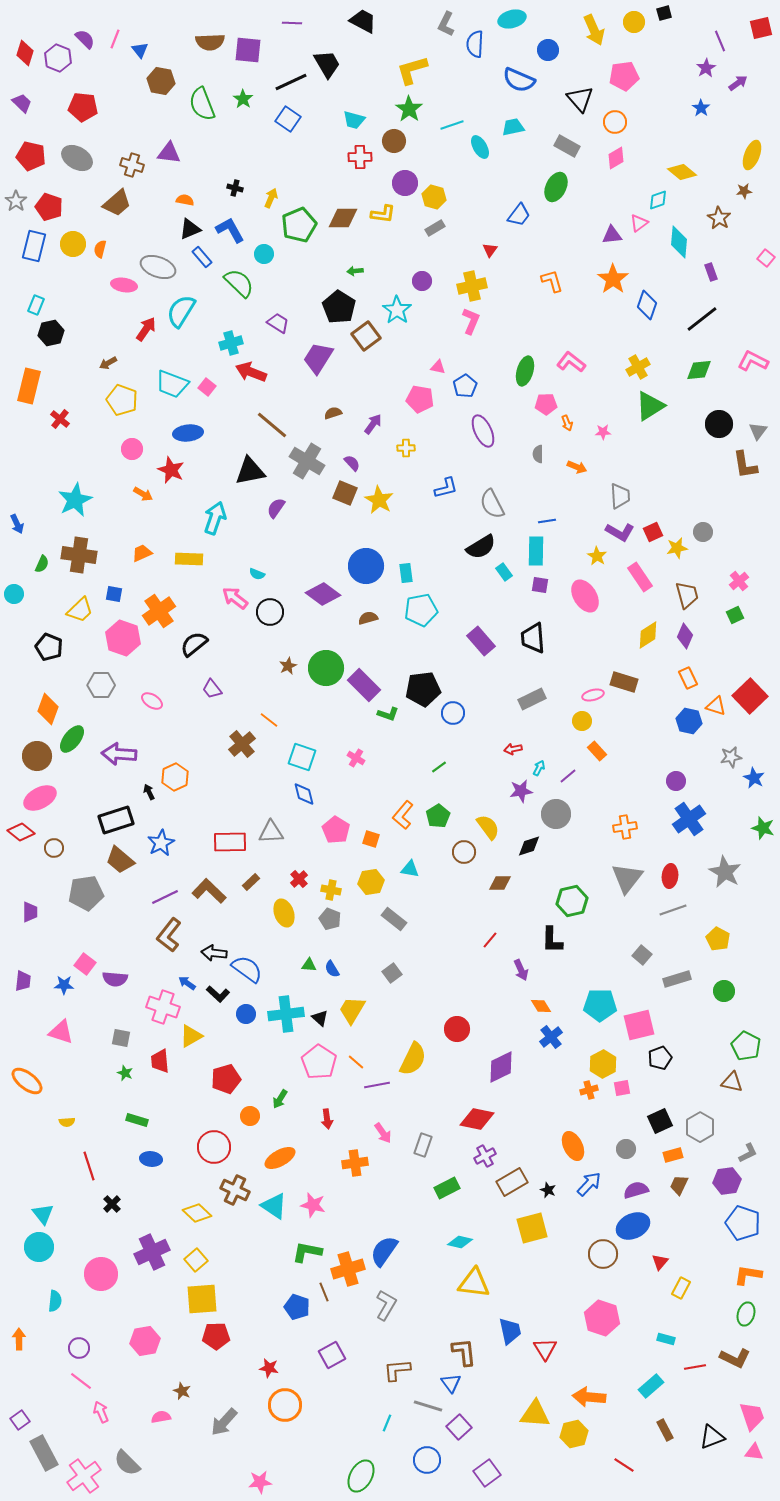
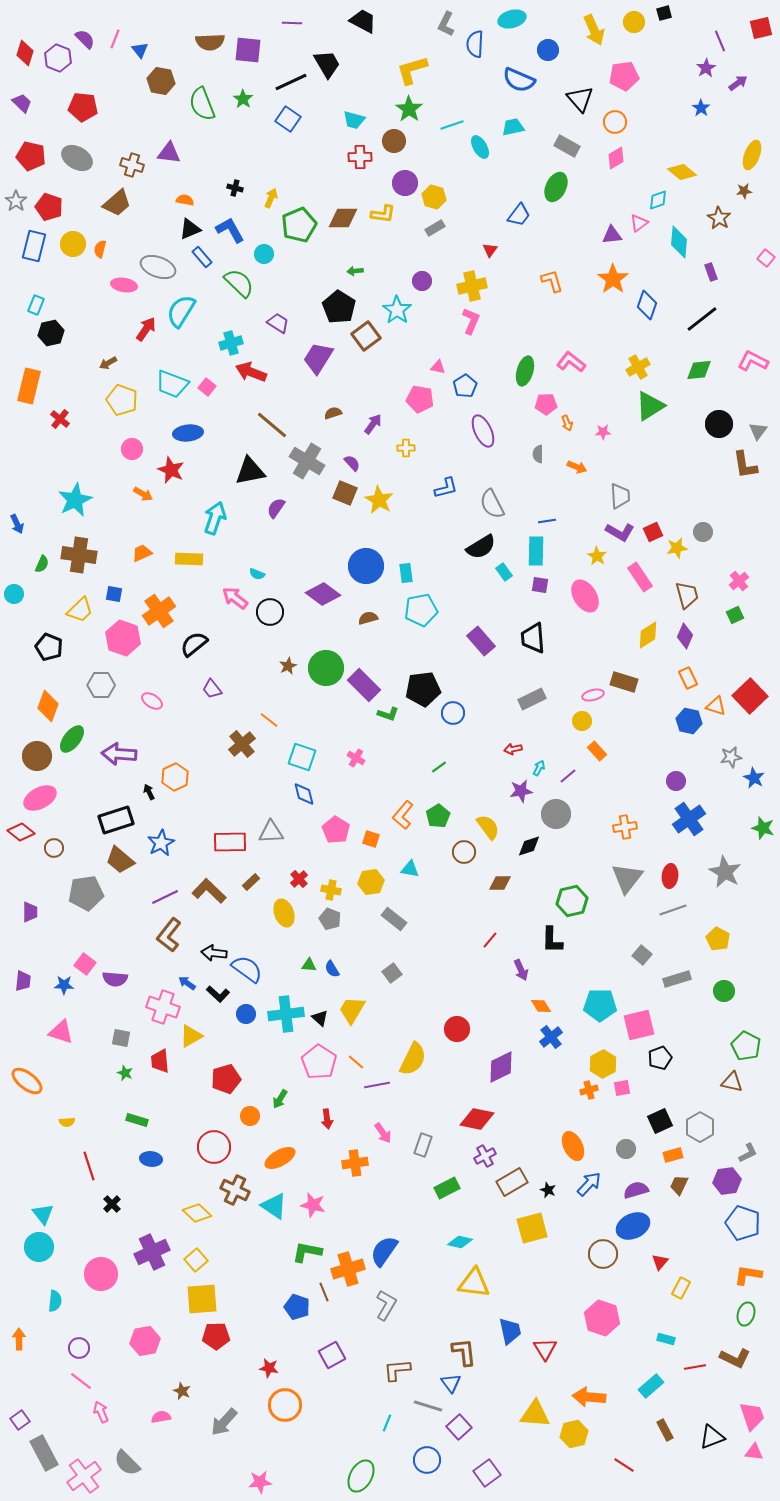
orange diamond at (48, 709): moved 3 px up
